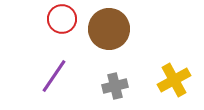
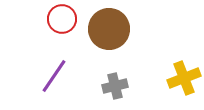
yellow cross: moved 10 px right, 2 px up; rotated 8 degrees clockwise
